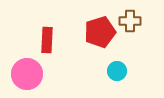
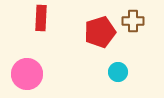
brown cross: moved 3 px right
red rectangle: moved 6 px left, 22 px up
cyan circle: moved 1 px right, 1 px down
